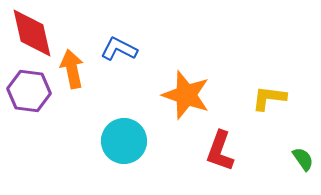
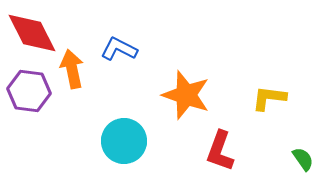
red diamond: rotated 14 degrees counterclockwise
